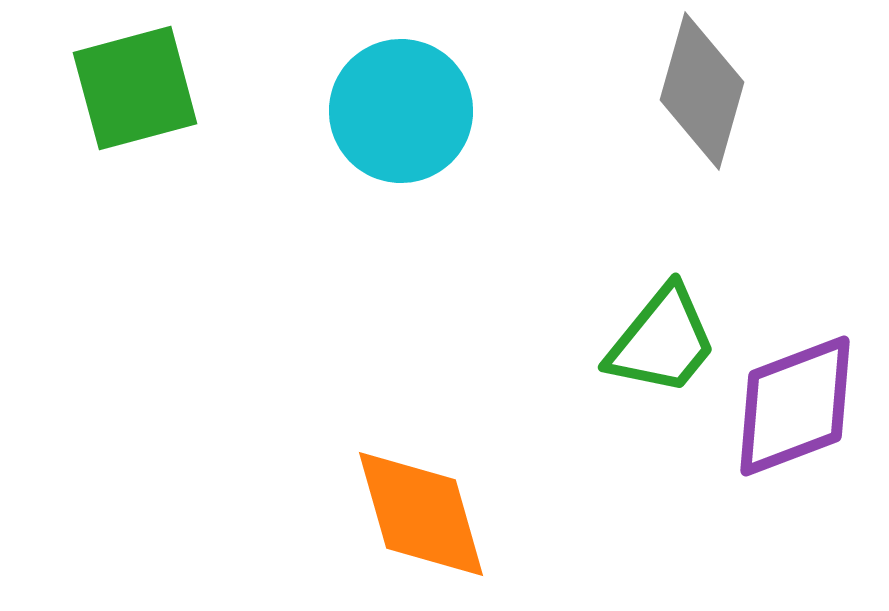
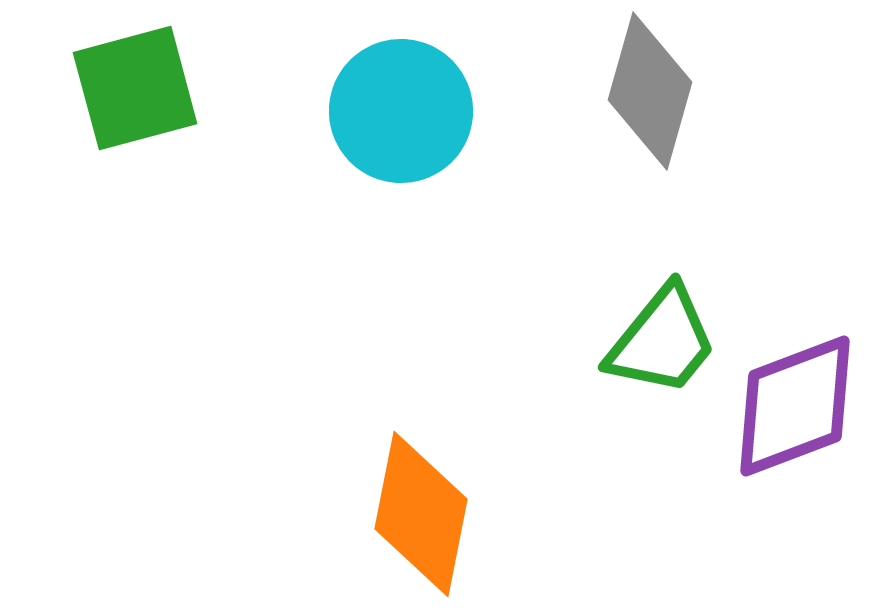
gray diamond: moved 52 px left
orange diamond: rotated 27 degrees clockwise
